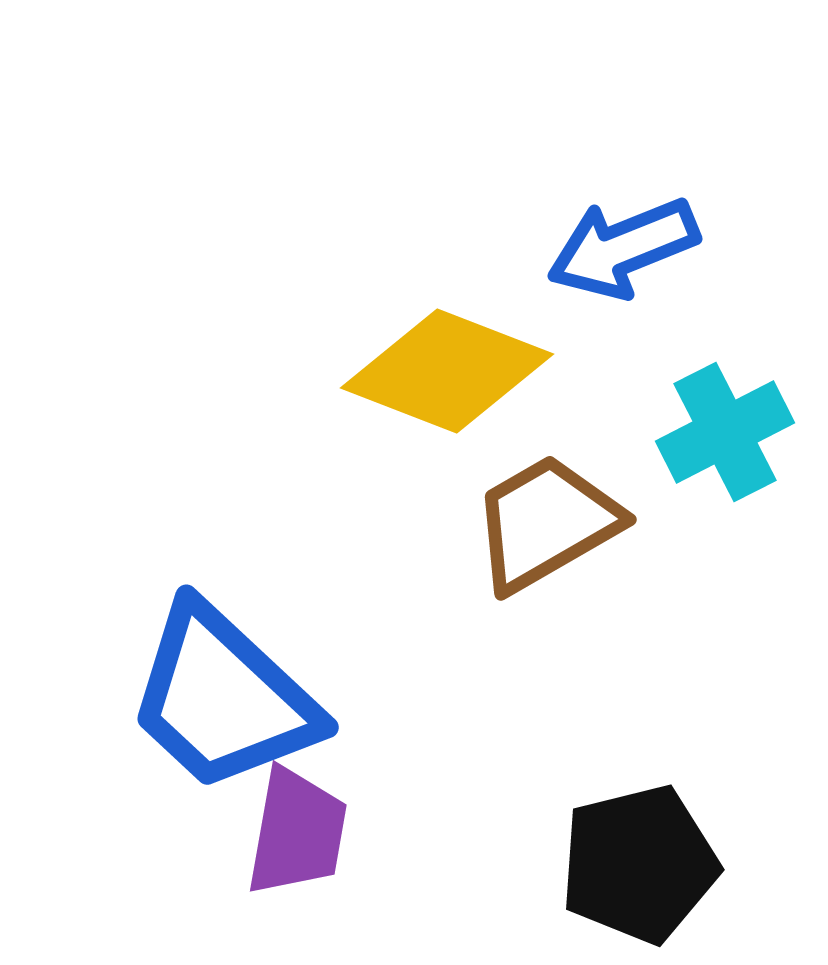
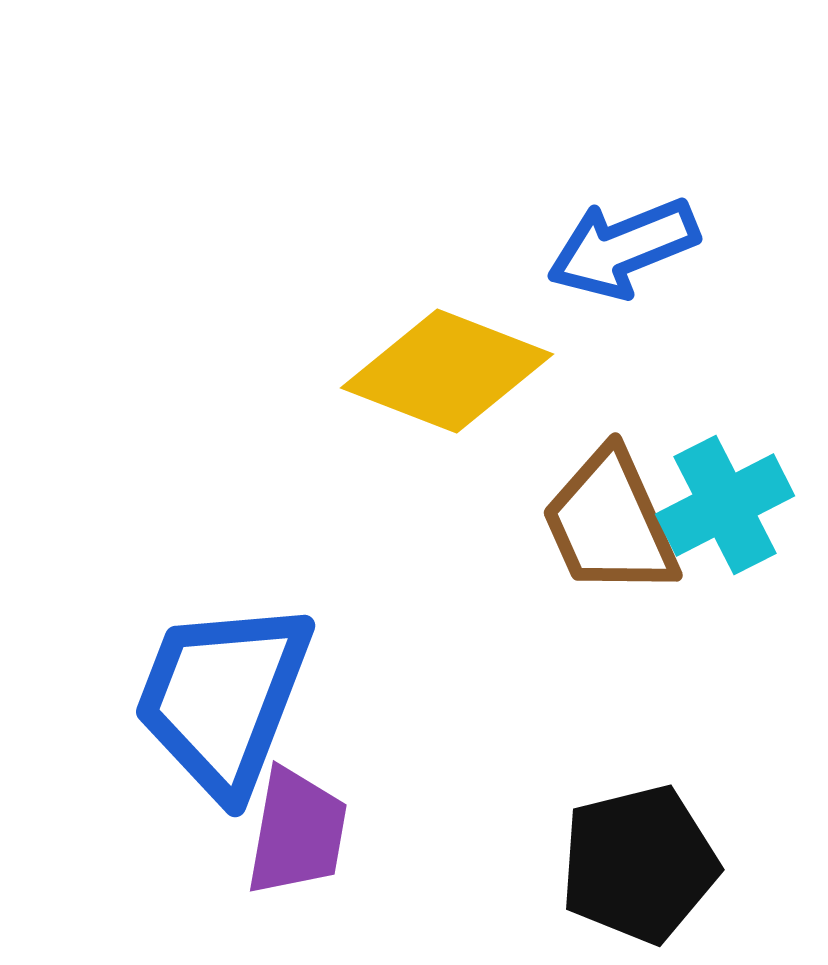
cyan cross: moved 73 px down
brown trapezoid: moved 64 px right; rotated 84 degrees counterclockwise
blue trapezoid: rotated 68 degrees clockwise
